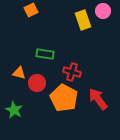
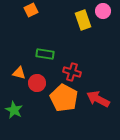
red arrow: rotated 25 degrees counterclockwise
